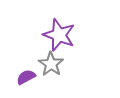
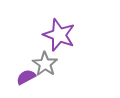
gray star: moved 6 px left
